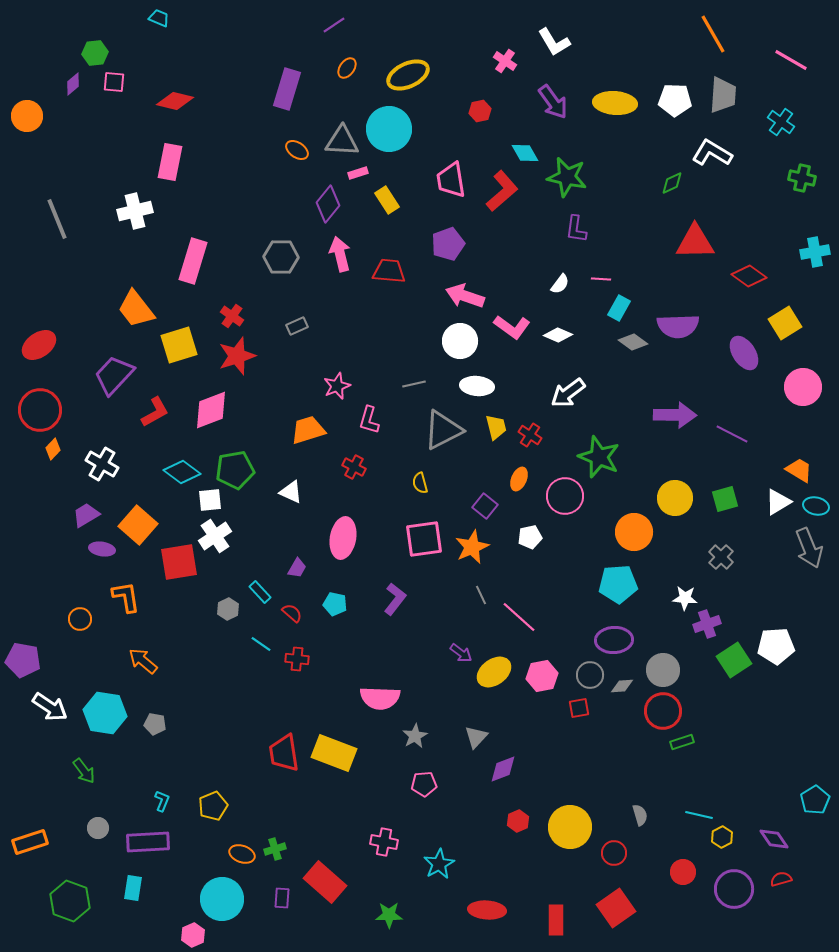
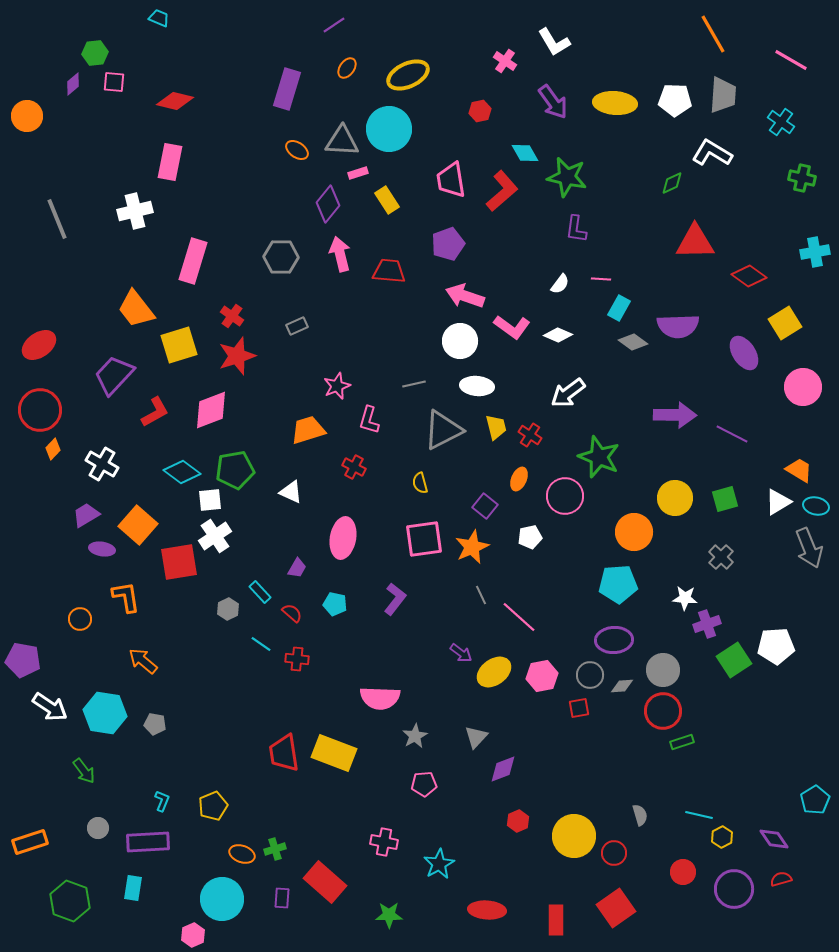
yellow circle at (570, 827): moved 4 px right, 9 px down
